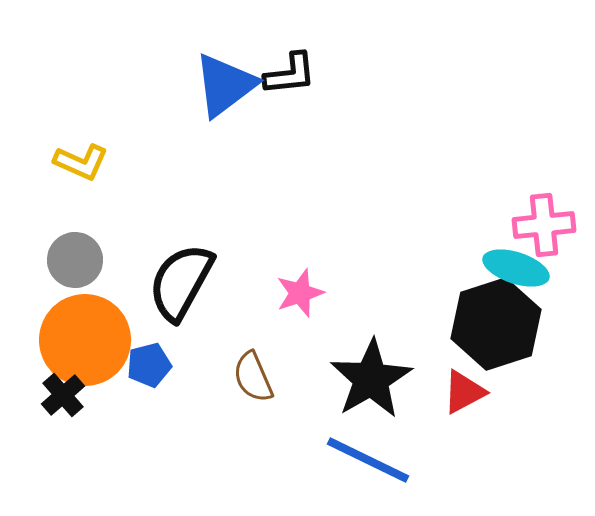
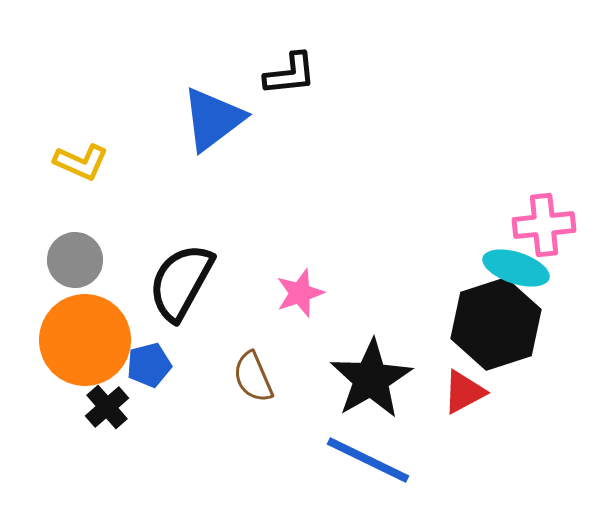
blue triangle: moved 12 px left, 34 px down
black cross: moved 44 px right, 12 px down
